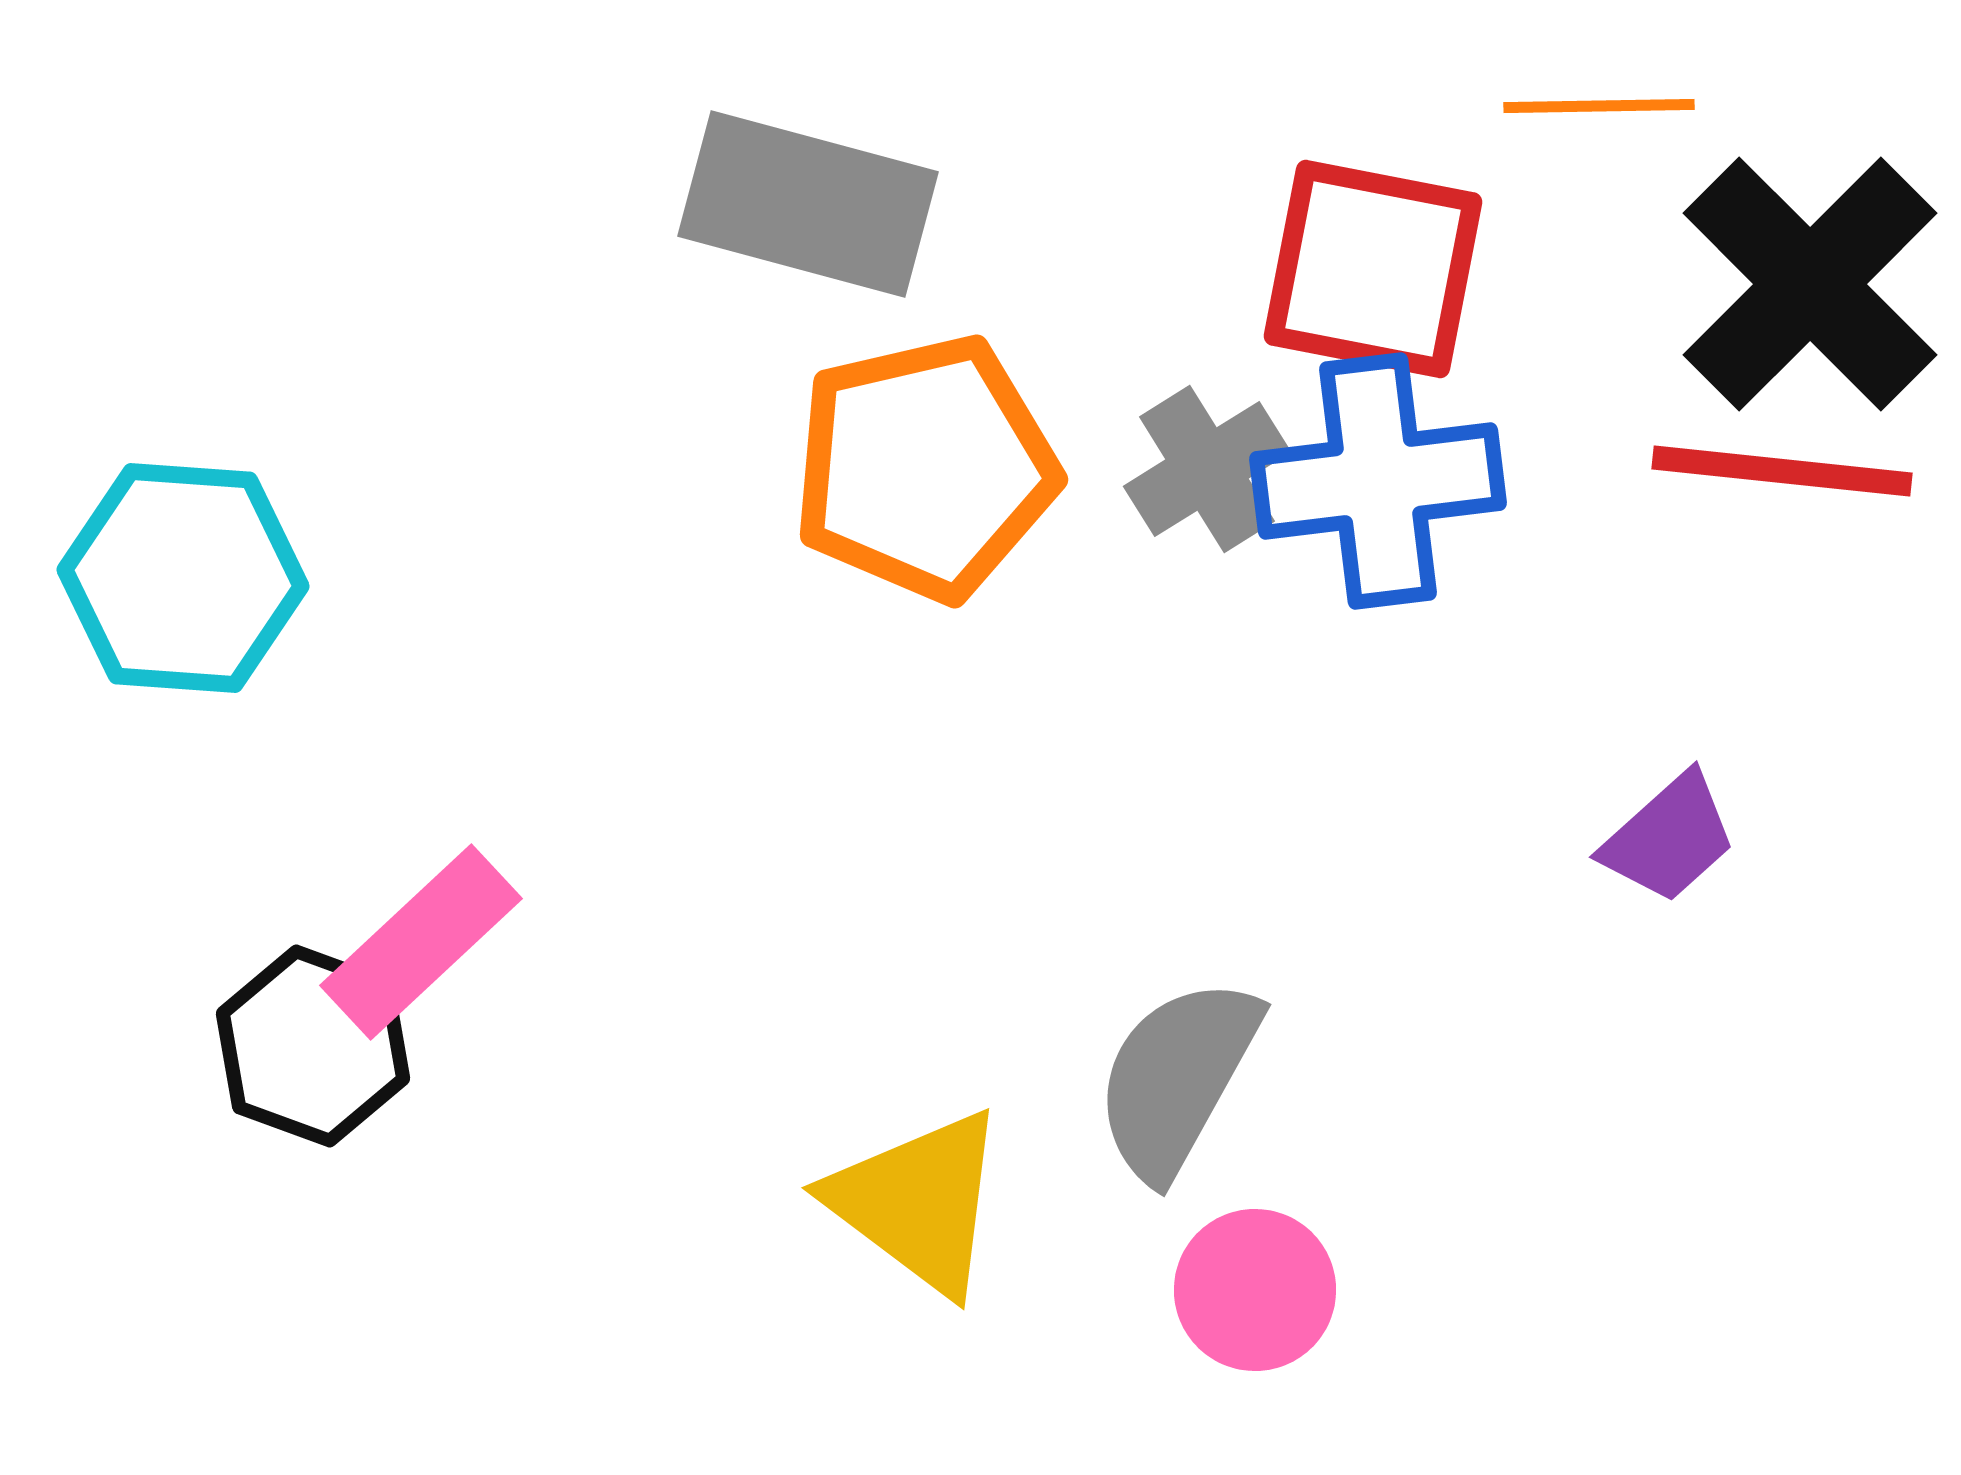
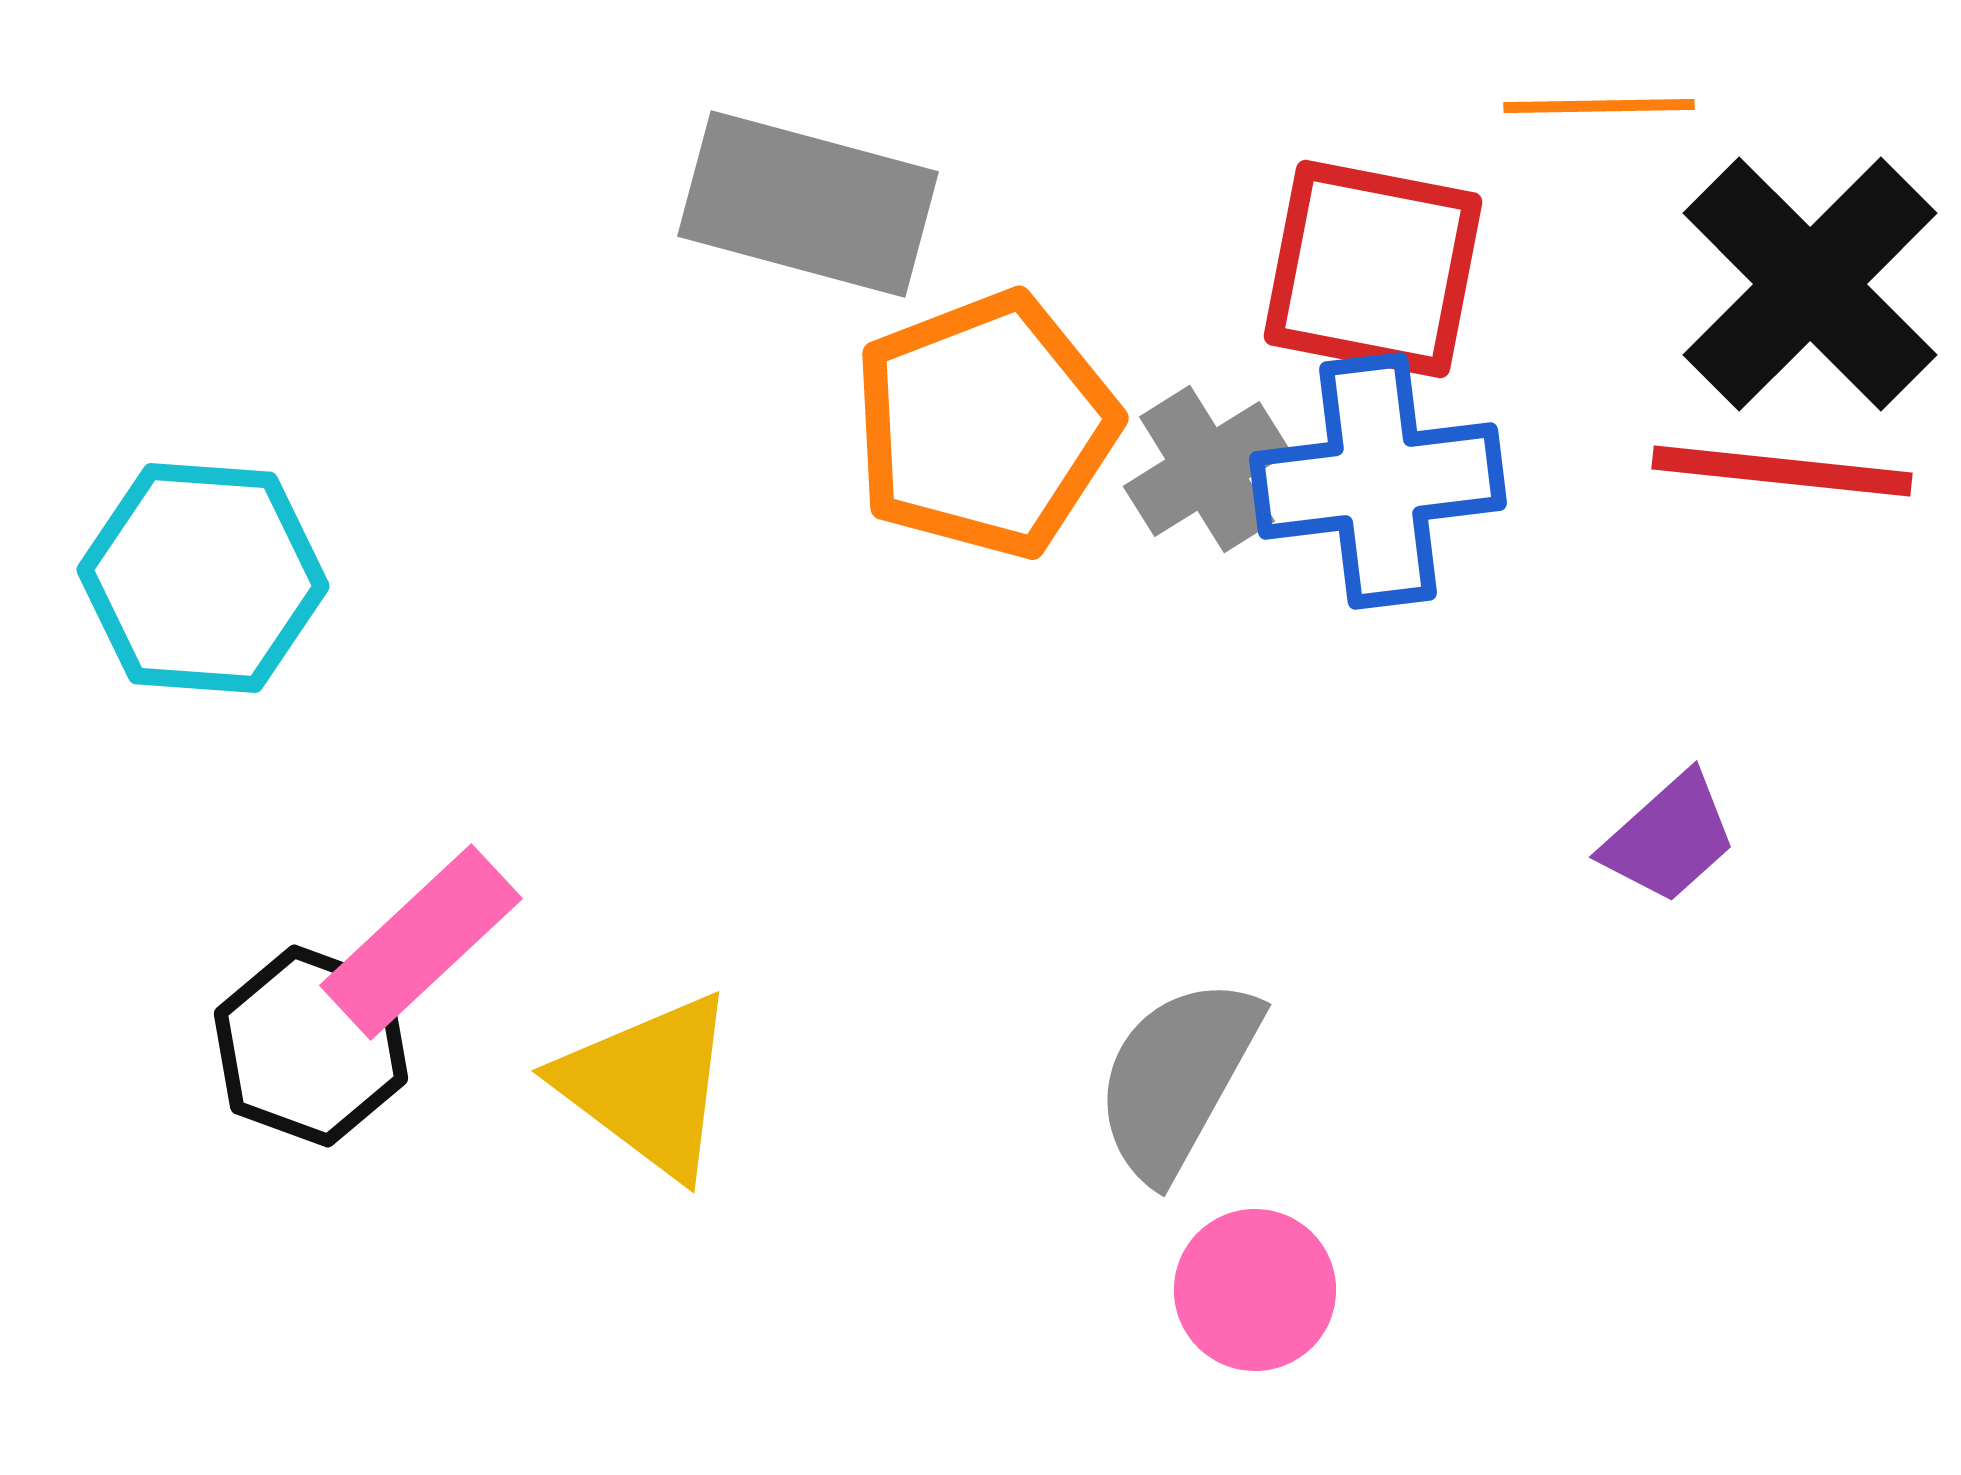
orange pentagon: moved 60 px right, 43 px up; rotated 8 degrees counterclockwise
cyan hexagon: moved 20 px right
black hexagon: moved 2 px left
yellow triangle: moved 270 px left, 117 px up
